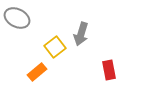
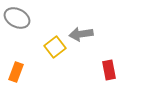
gray arrow: rotated 65 degrees clockwise
orange rectangle: moved 21 px left; rotated 30 degrees counterclockwise
